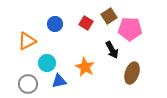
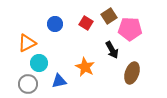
orange triangle: moved 2 px down
cyan circle: moved 8 px left
